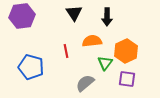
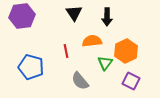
purple square: moved 4 px right, 2 px down; rotated 18 degrees clockwise
gray semicircle: moved 5 px left, 2 px up; rotated 90 degrees counterclockwise
